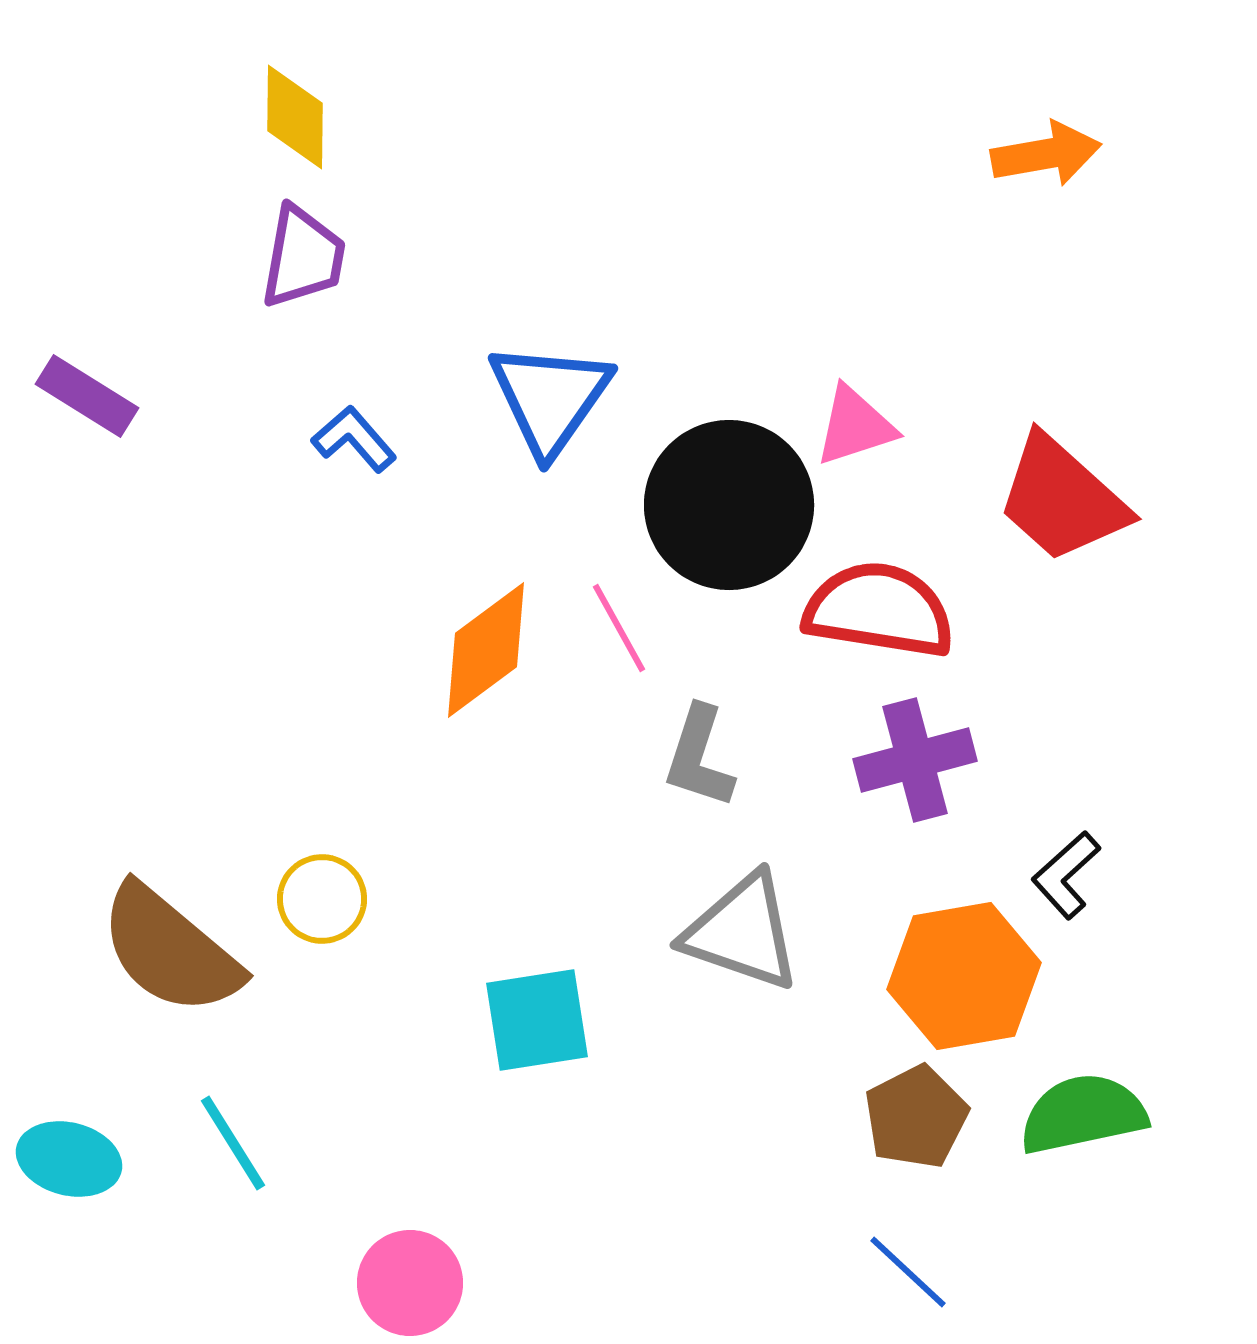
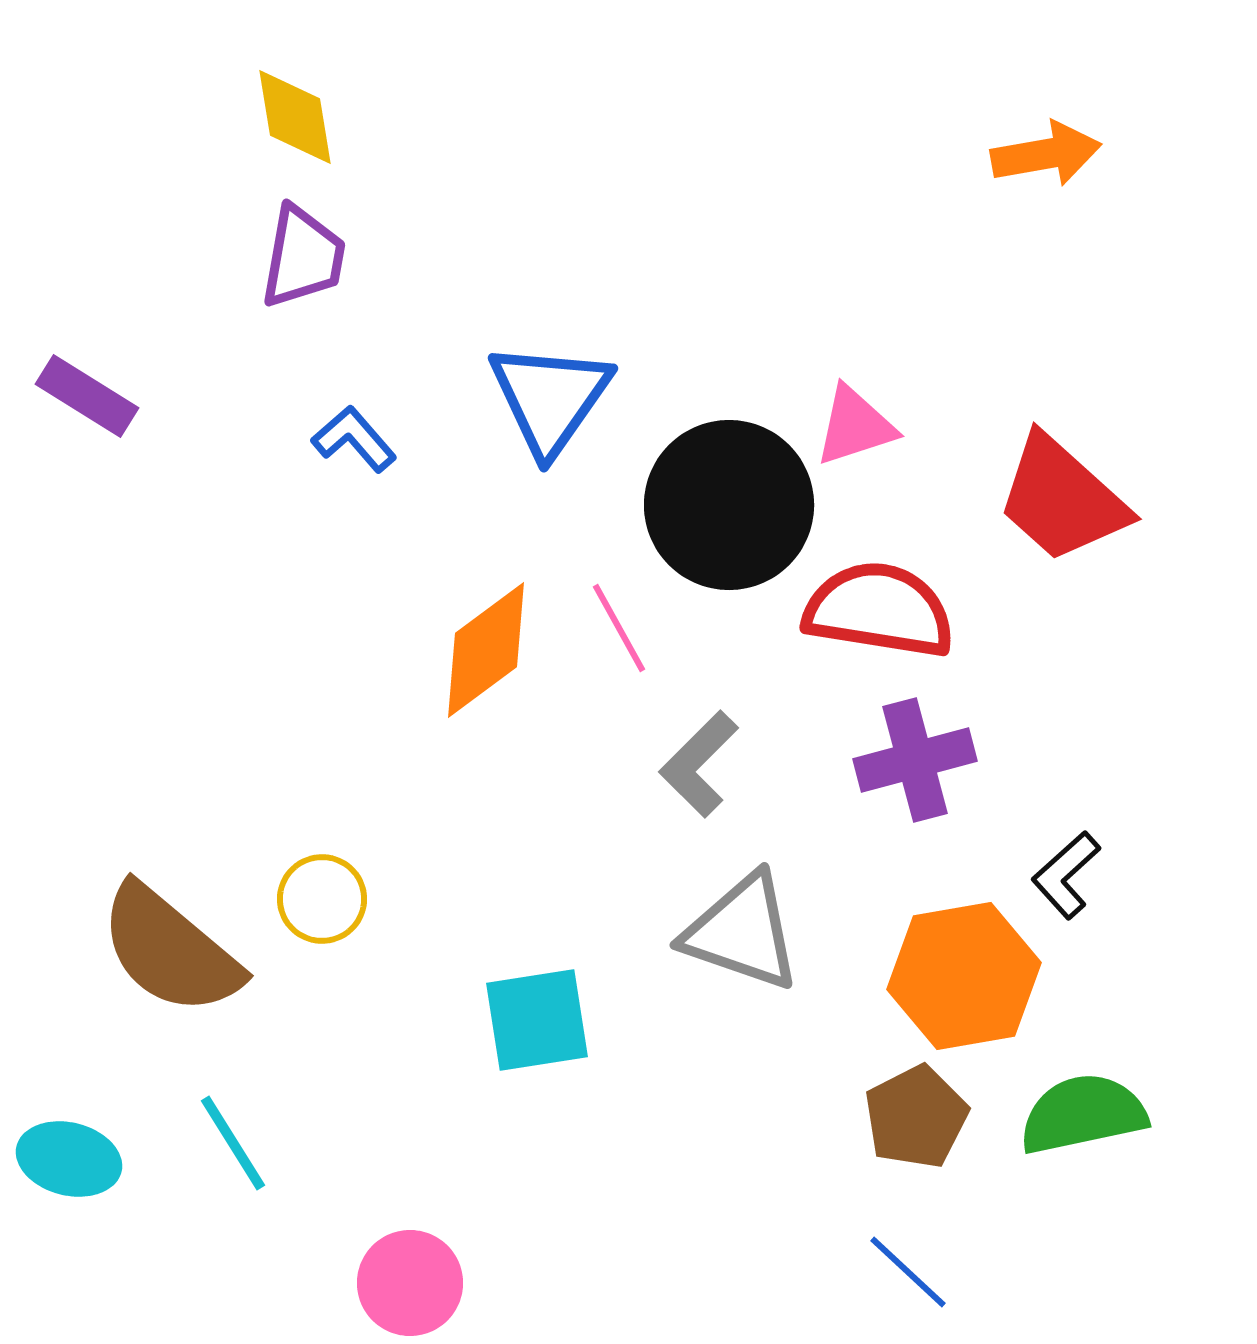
yellow diamond: rotated 10 degrees counterclockwise
gray L-shape: moved 7 px down; rotated 27 degrees clockwise
